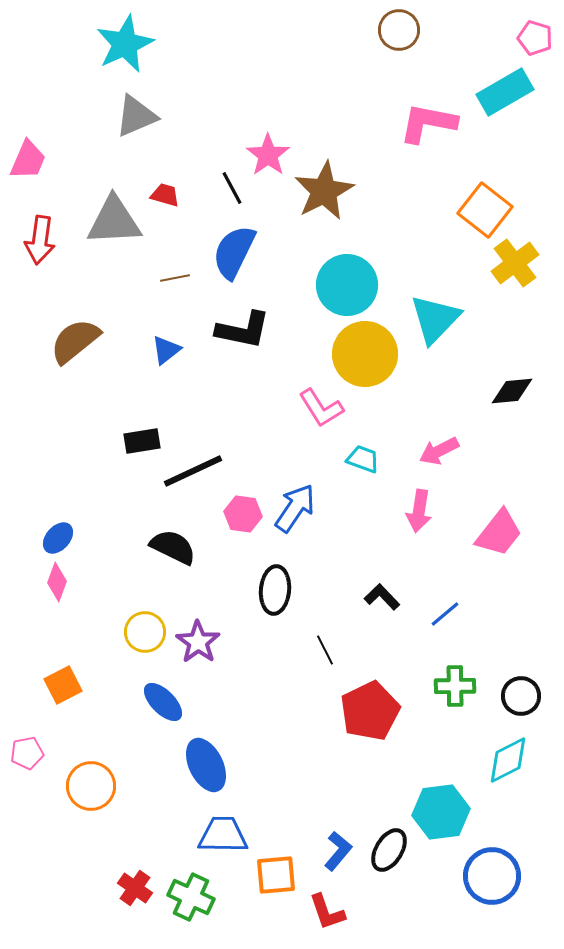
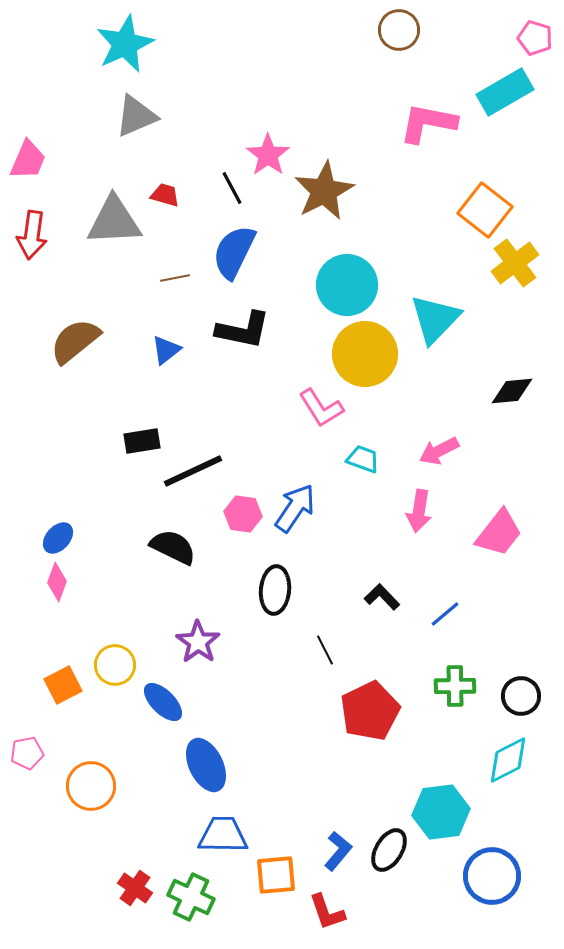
red arrow at (40, 240): moved 8 px left, 5 px up
yellow circle at (145, 632): moved 30 px left, 33 px down
